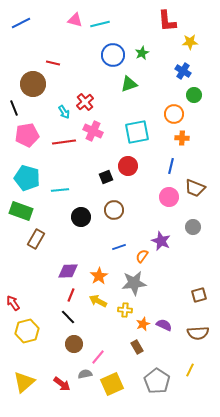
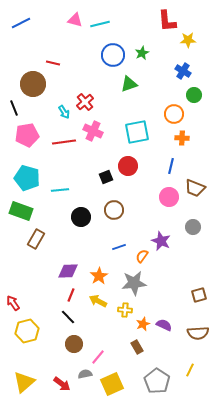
yellow star at (190, 42): moved 2 px left, 2 px up
